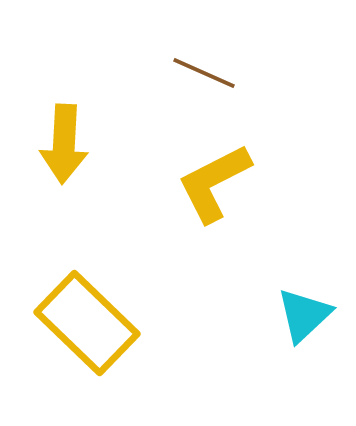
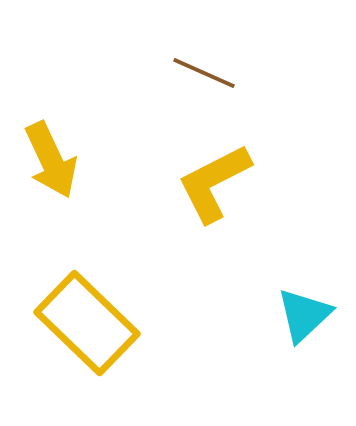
yellow arrow: moved 13 px left, 16 px down; rotated 28 degrees counterclockwise
